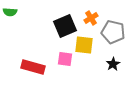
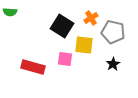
black square: moved 3 px left; rotated 35 degrees counterclockwise
